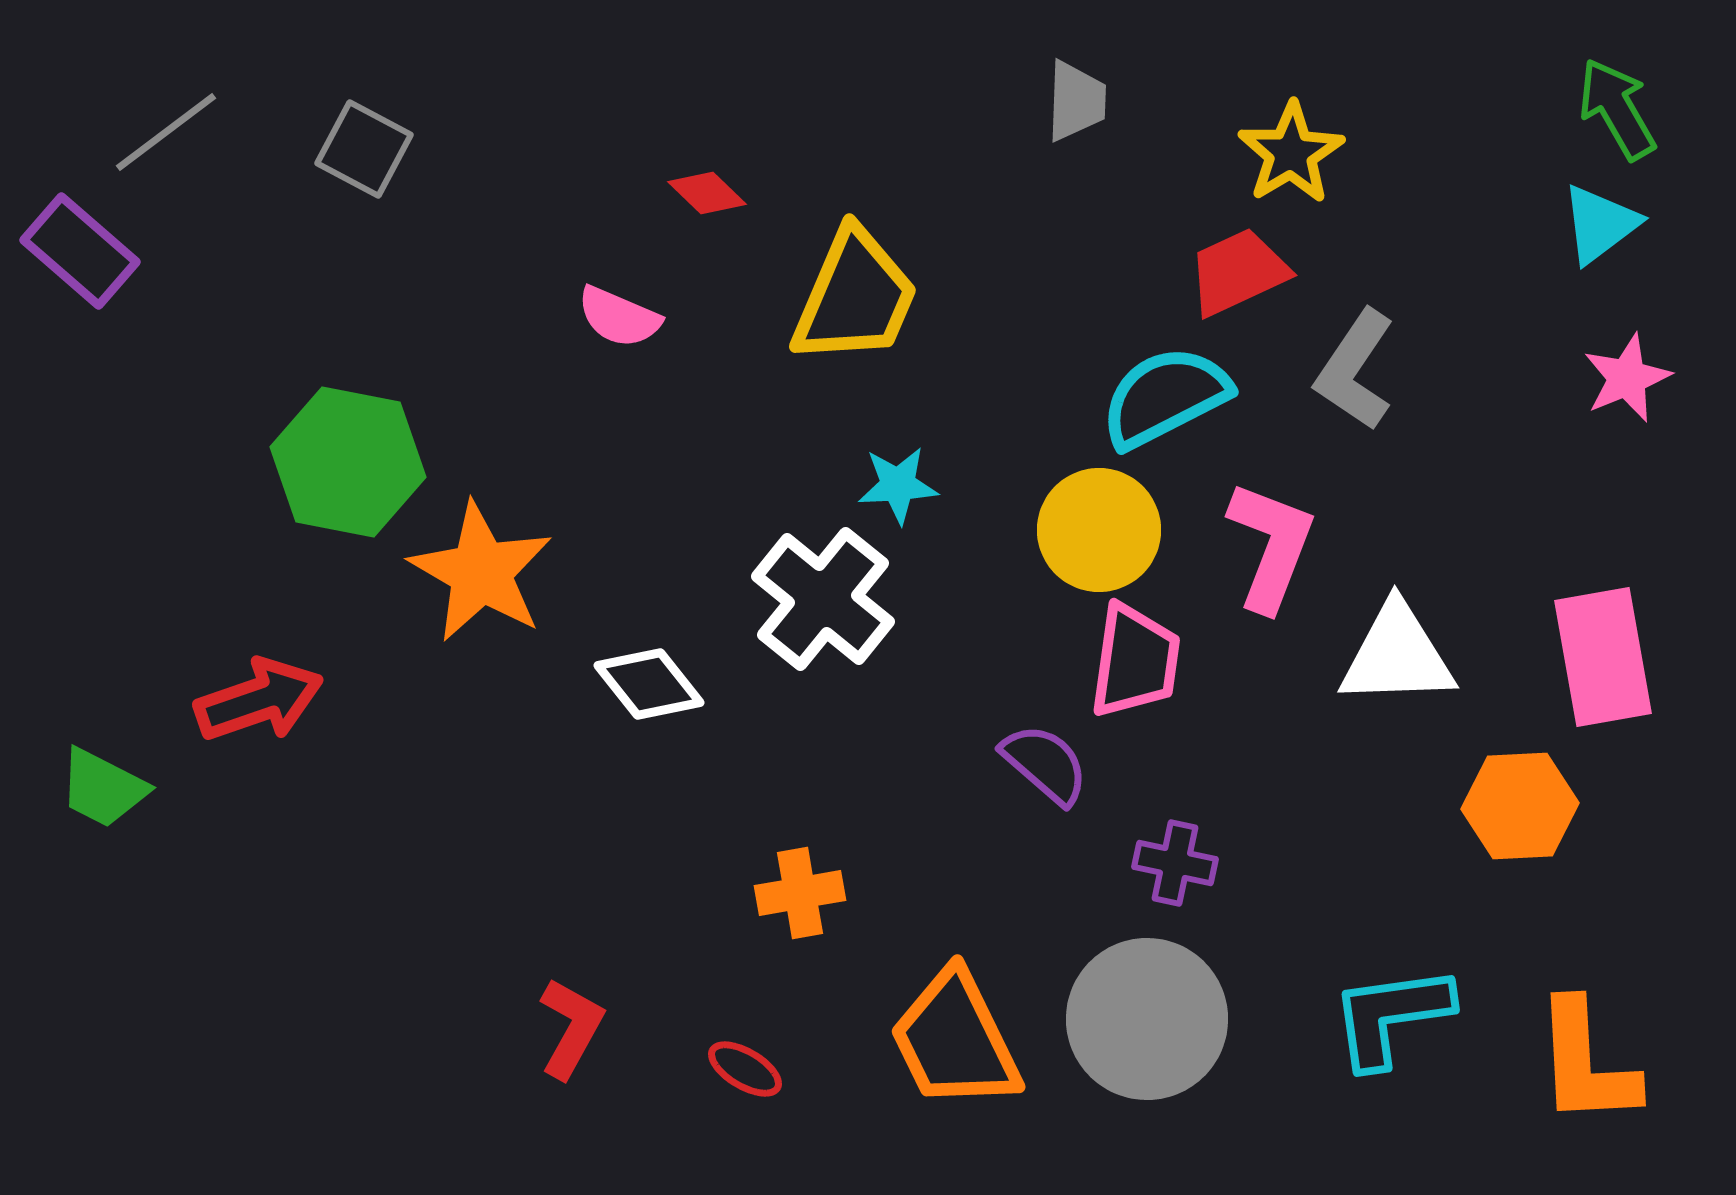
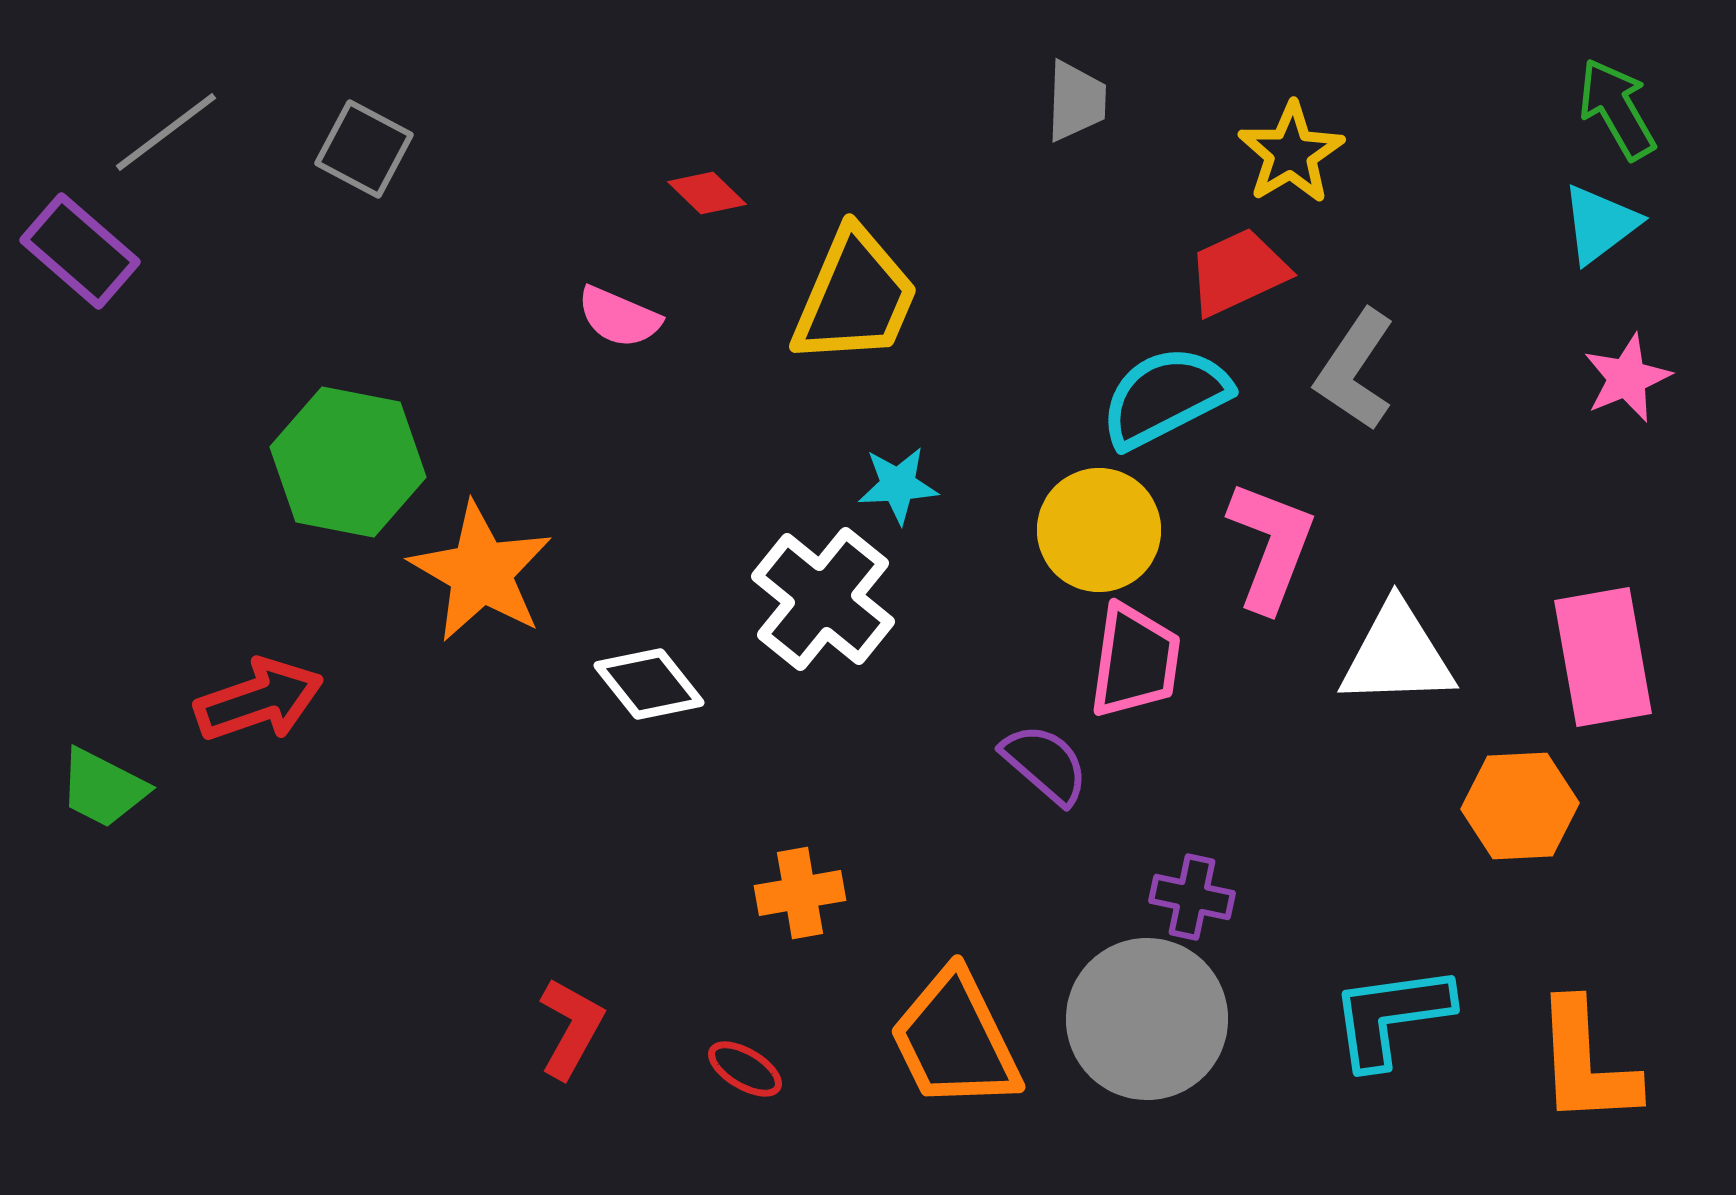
purple cross: moved 17 px right, 34 px down
